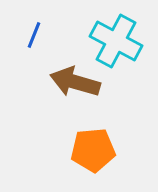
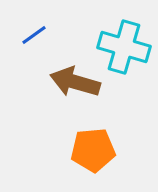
blue line: rotated 32 degrees clockwise
cyan cross: moved 8 px right, 6 px down; rotated 12 degrees counterclockwise
